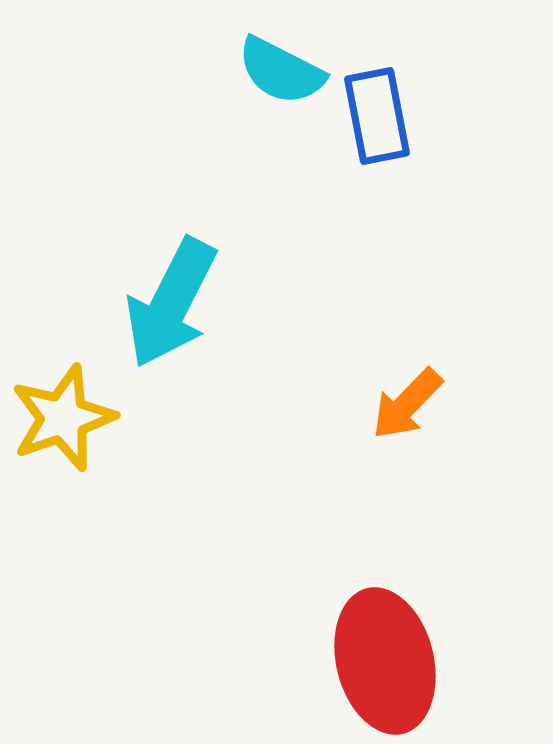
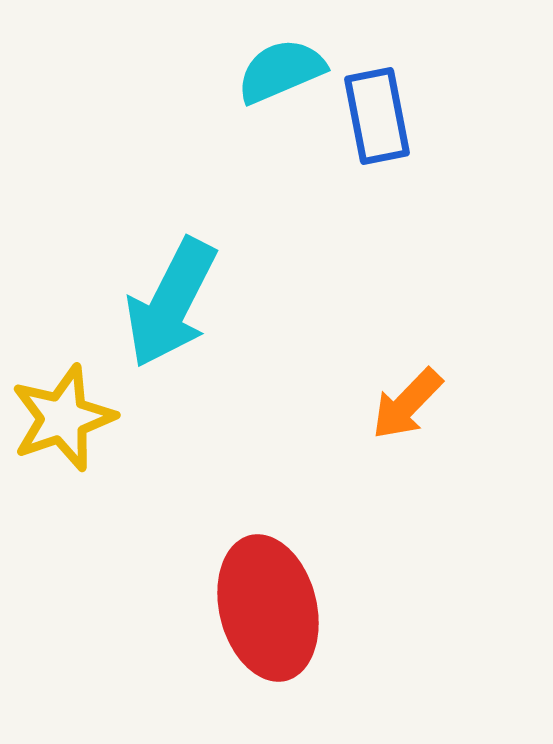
cyan semicircle: rotated 130 degrees clockwise
red ellipse: moved 117 px left, 53 px up
